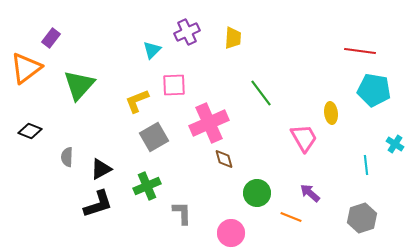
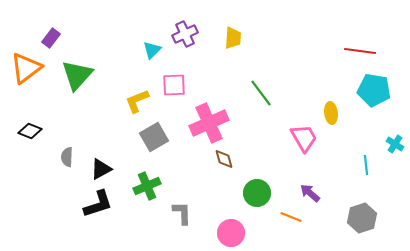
purple cross: moved 2 px left, 2 px down
green triangle: moved 2 px left, 10 px up
